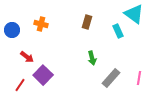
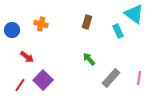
green arrow: moved 3 px left, 1 px down; rotated 152 degrees clockwise
purple square: moved 5 px down
